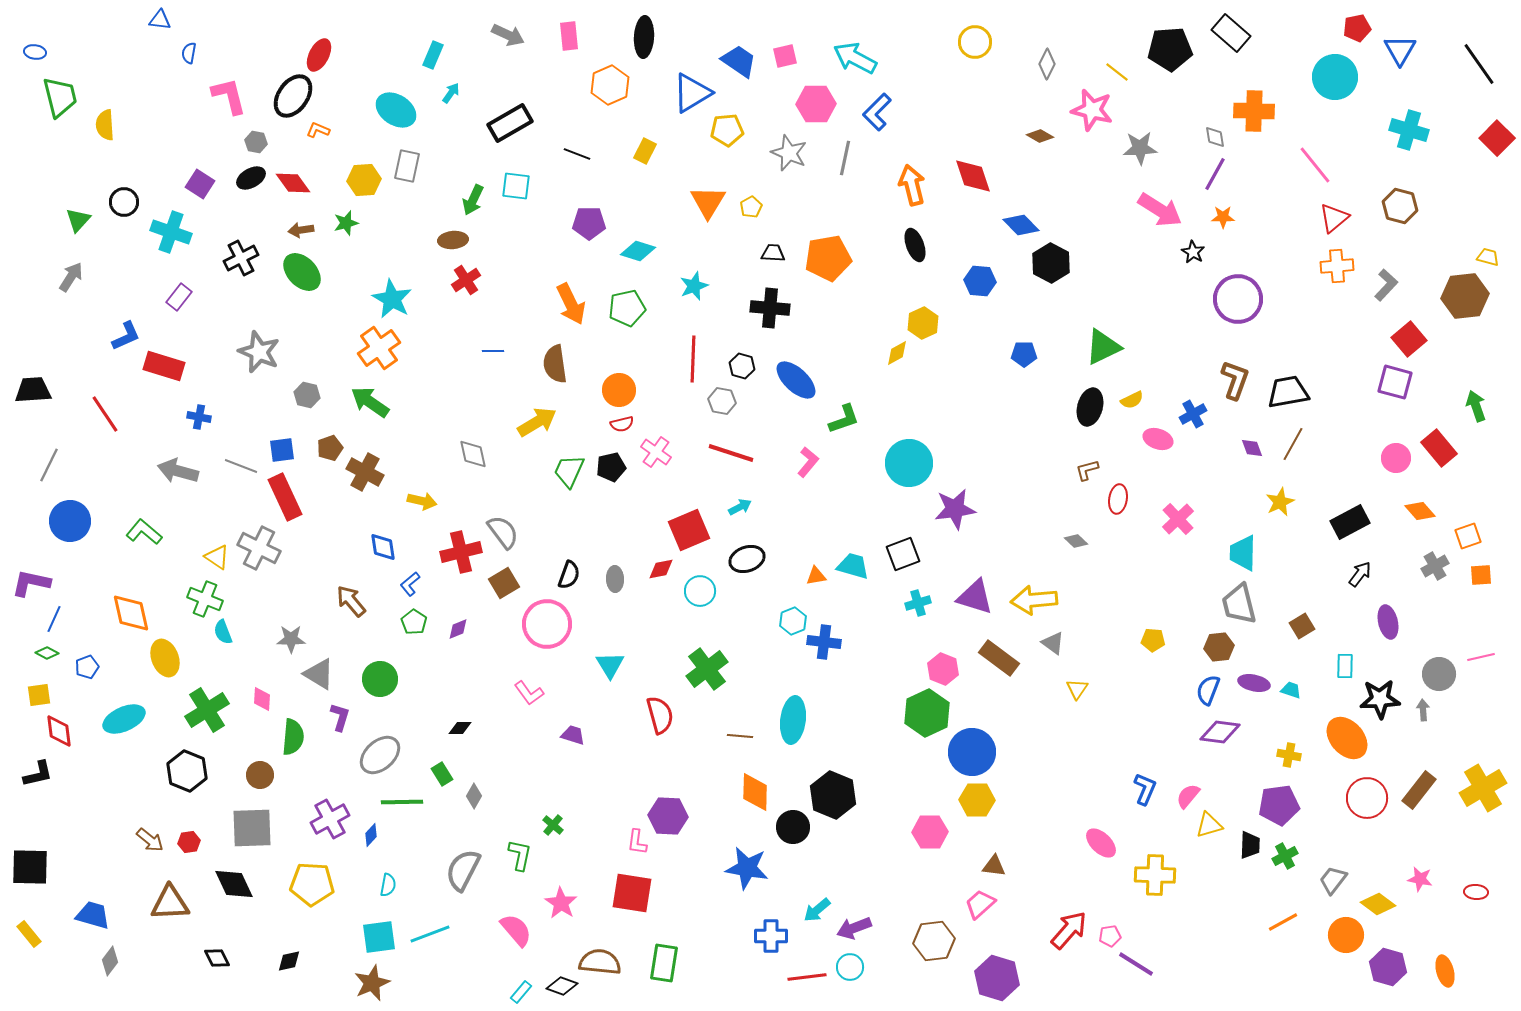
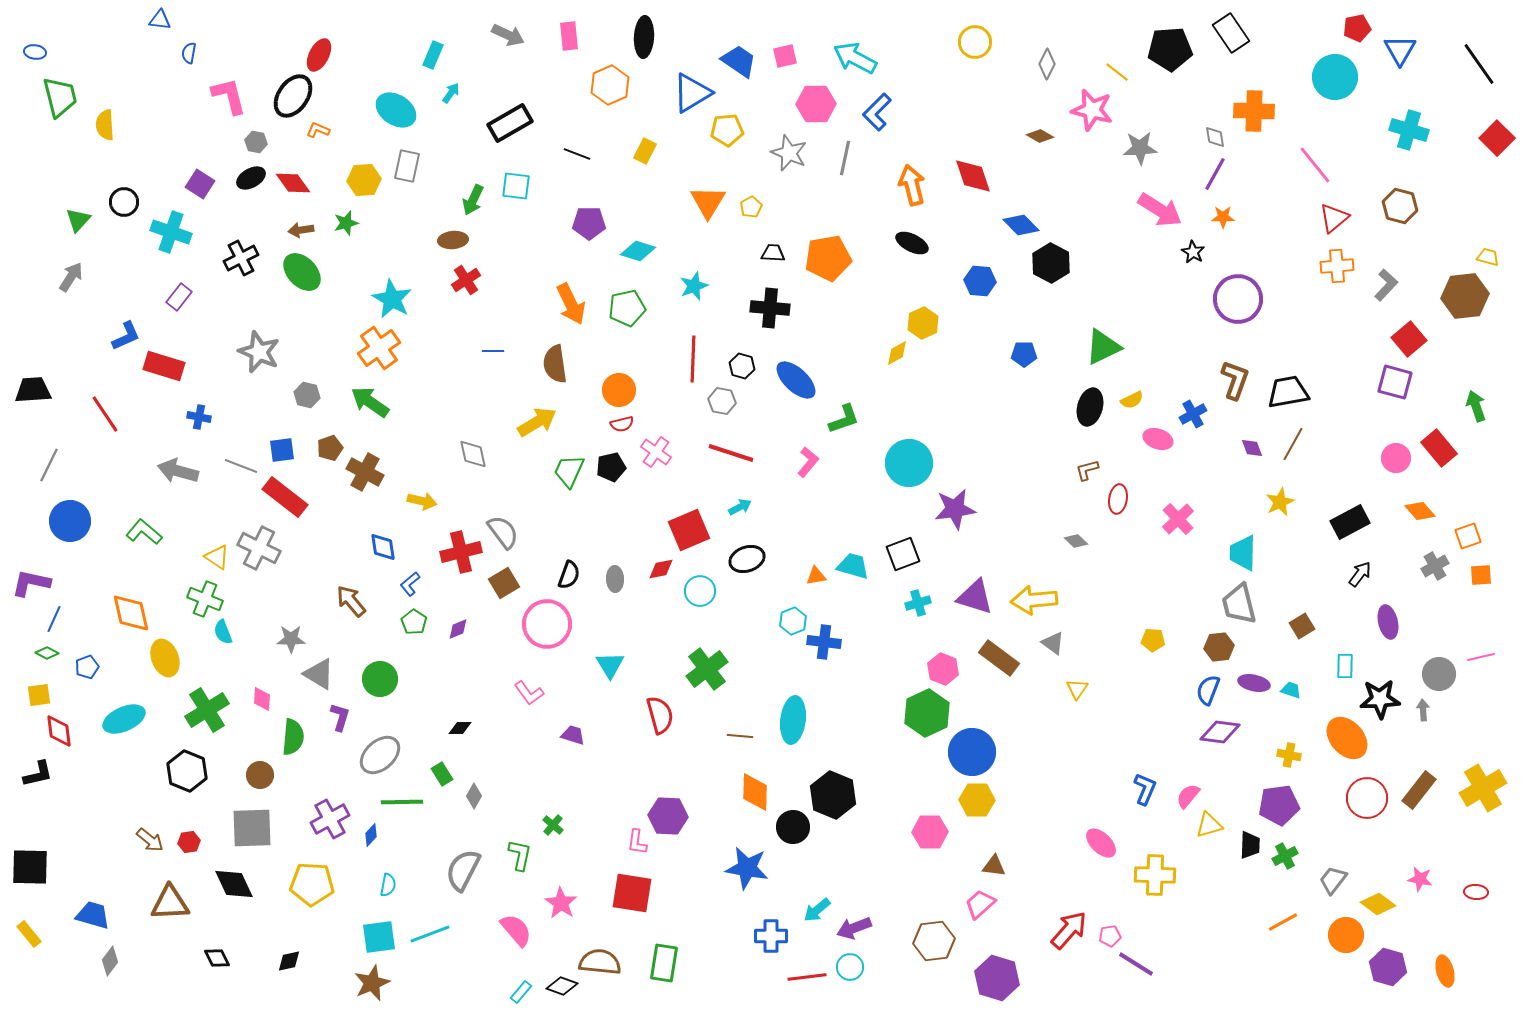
black rectangle at (1231, 33): rotated 15 degrees clockwise
black ellipse at (915, 245): moved 3 px left, 2 px up; rotated 44 degrees counterclockwise
red rectangle at (285, 497): rotated 27 degrees counterclockwise
